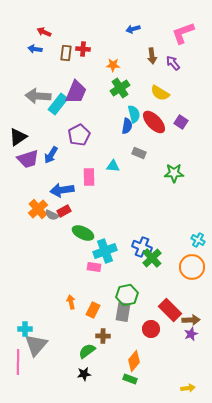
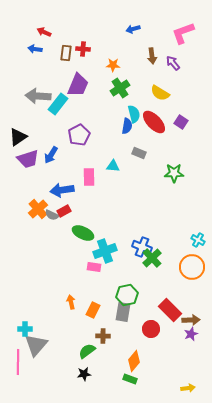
purple trapezoid at (76, 92): moved 2 px right, 7 px up
